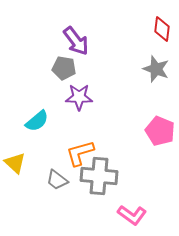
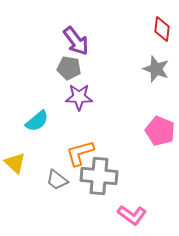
gray pentagon: moved 5 px right
